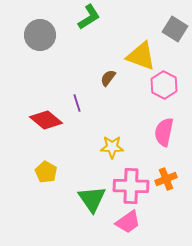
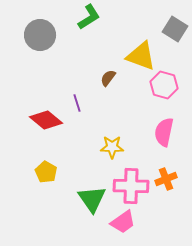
pink hexagon: rotated 12 degrees counterclockwise
pink trapezoid: moved 5 px left
